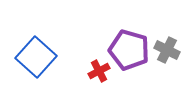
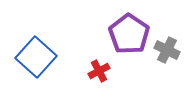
purple pentagon: moved 16 px up; rotated 18 degrees clockwise
